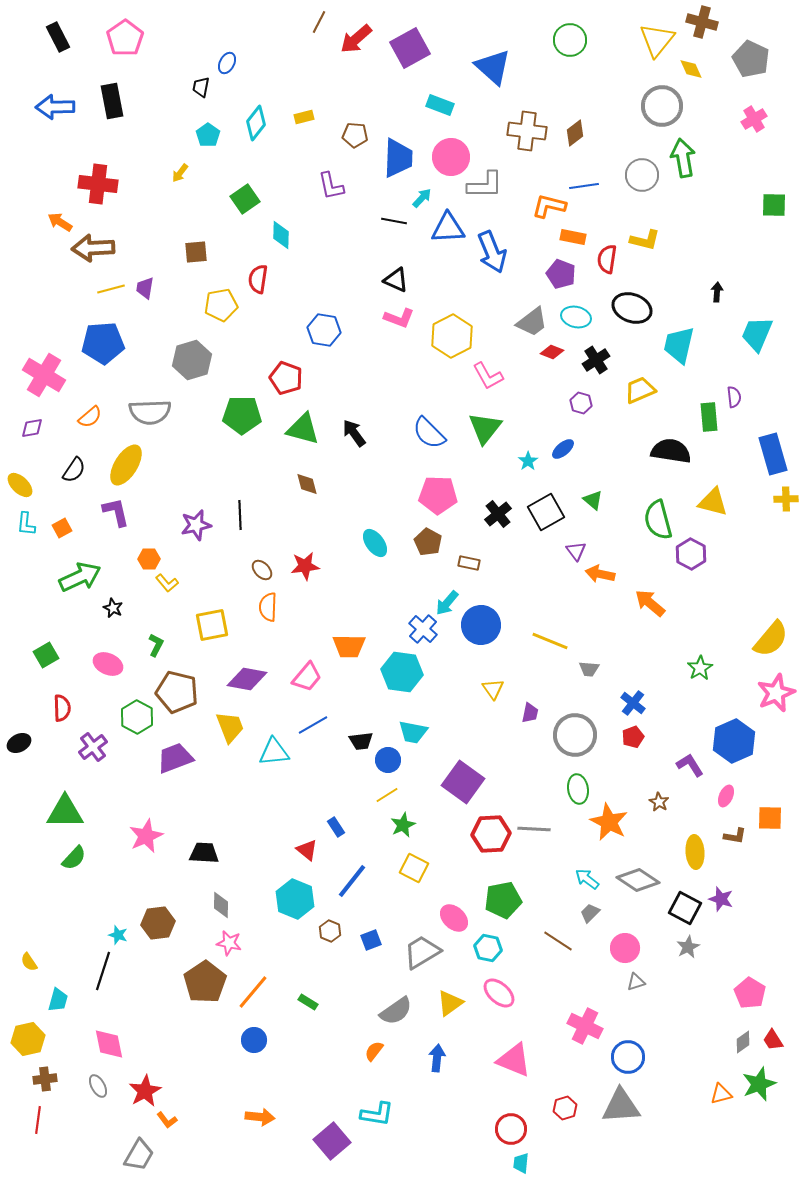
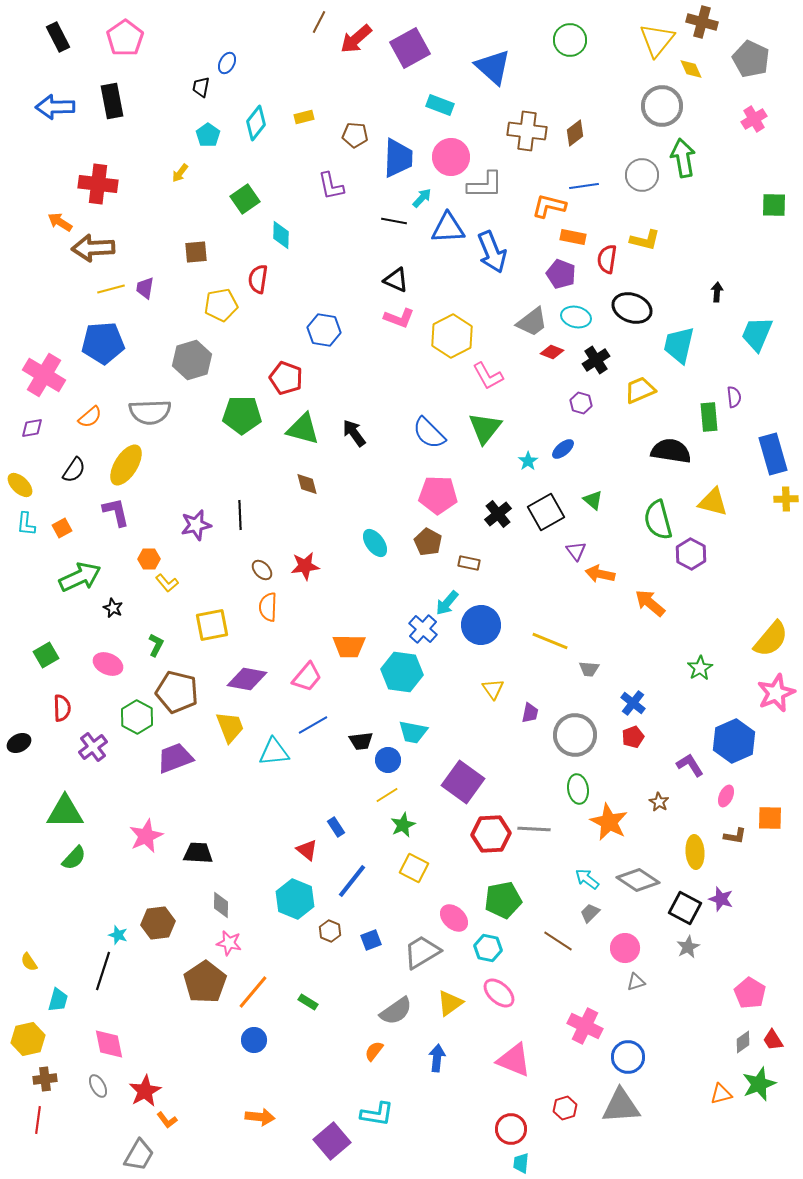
black trapezoid at (204, 853): moved 6 px left
